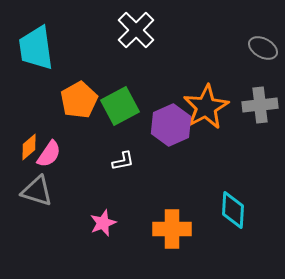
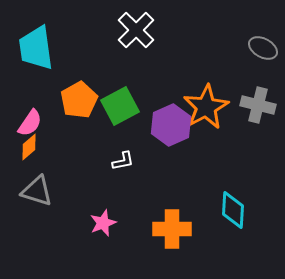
gray cross: moved 2 px left; rotated 20 degrees clockwise
pink semicircle: moved 19 px left, 31 px up
